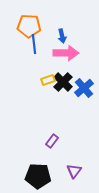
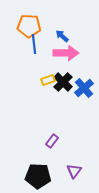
blue arrow: rotated 144 degrees clockwise
